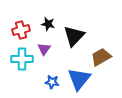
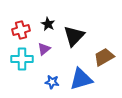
black star: rotated 16 degrees clockwise
purple triangle: rotated 16 degrees clockwise
brown trapezoid: moved 3 px right
blue triangle: moved 2 px right; rotated 35 degrees clockwise
